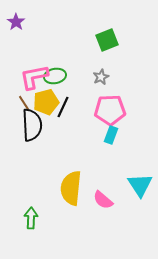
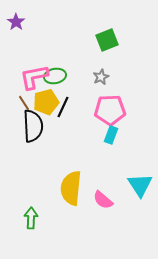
black semicircle: moved 1 px right, 1 px down
